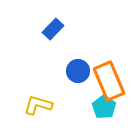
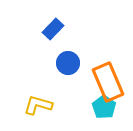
blue circle: moved 10 px left, 8 px up
orange rectangle: moved 1 px left, 1 px down
